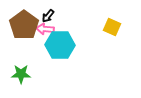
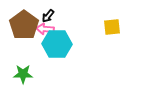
yellow square: rotated 30 degrees counterclockwise
cyan hexagon: moved 3 px left, 1 px up
green star: moved 2 px right
